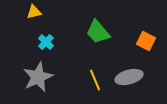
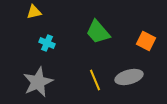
cyan cross: moved 1 px right, 1 px down; rotated 21 degrees counterclockwise
gray star: moved 5 px down
